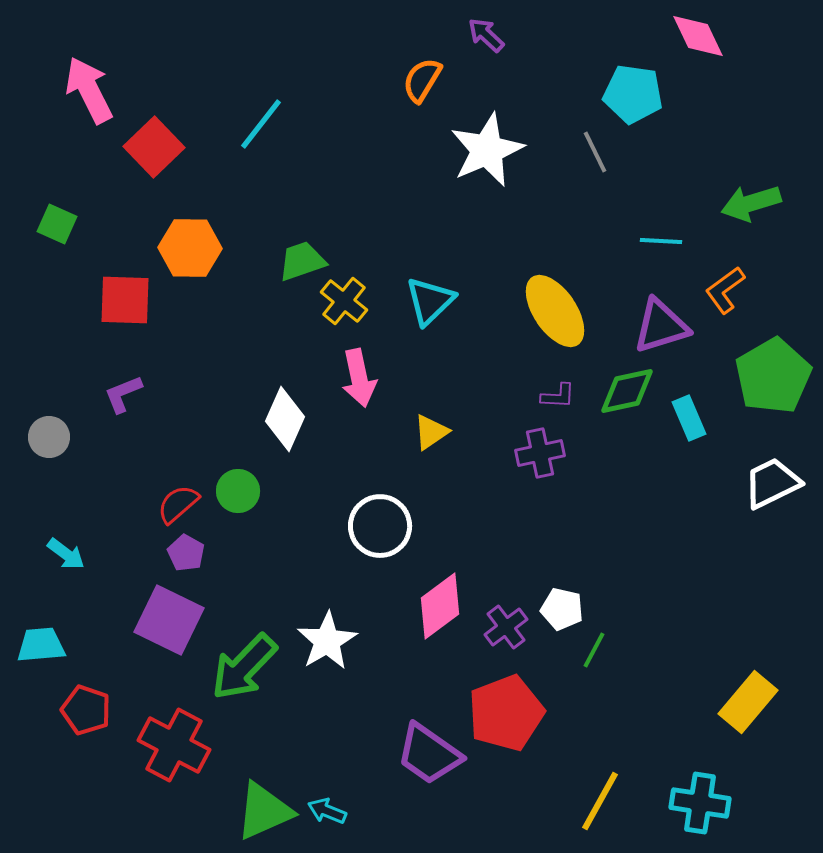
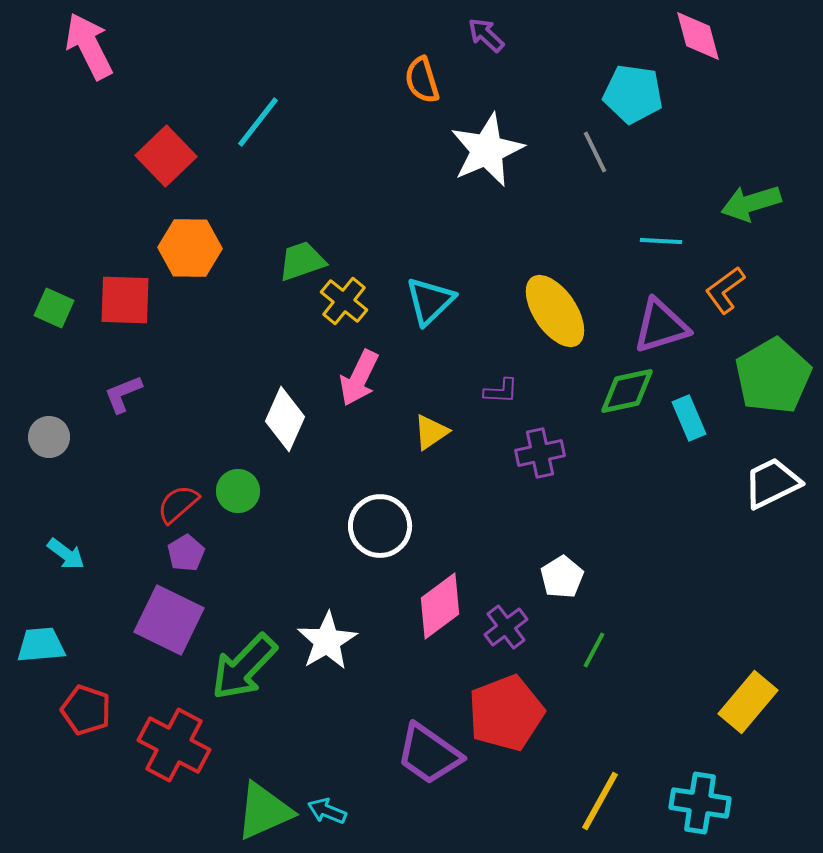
pink diamond at (698, 36): rotated 10 degrees clockwise
orange semicircle at (422, 80): rotated 48 degrees counterclockwise
pink arrow at (89, 90): moved 44 px up
cyan line at (261, 124): moved 3 px left, 2 px up
red square at (154, 147): moved 12 px right, 9 px down
green square at (57, 224): moved 3 px left, 84 px down
pink arrow at (359, 378): rotated 38 degrees clockwise
purple L-shape at (558, 396): moved 57 px left, 5 px up
purple pentagon at (186, 553): rotated 12 degrees clockwise
white pentagon at (562, 609): moved 32 px up; rotated 27 degrees clockwise
